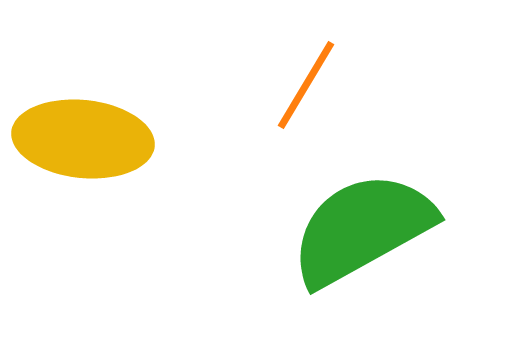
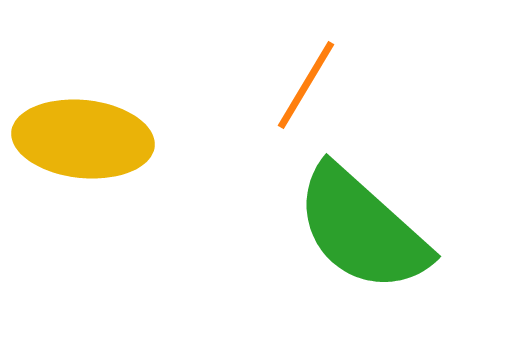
green semicircle: rotated 109 degrees counterclockwise
